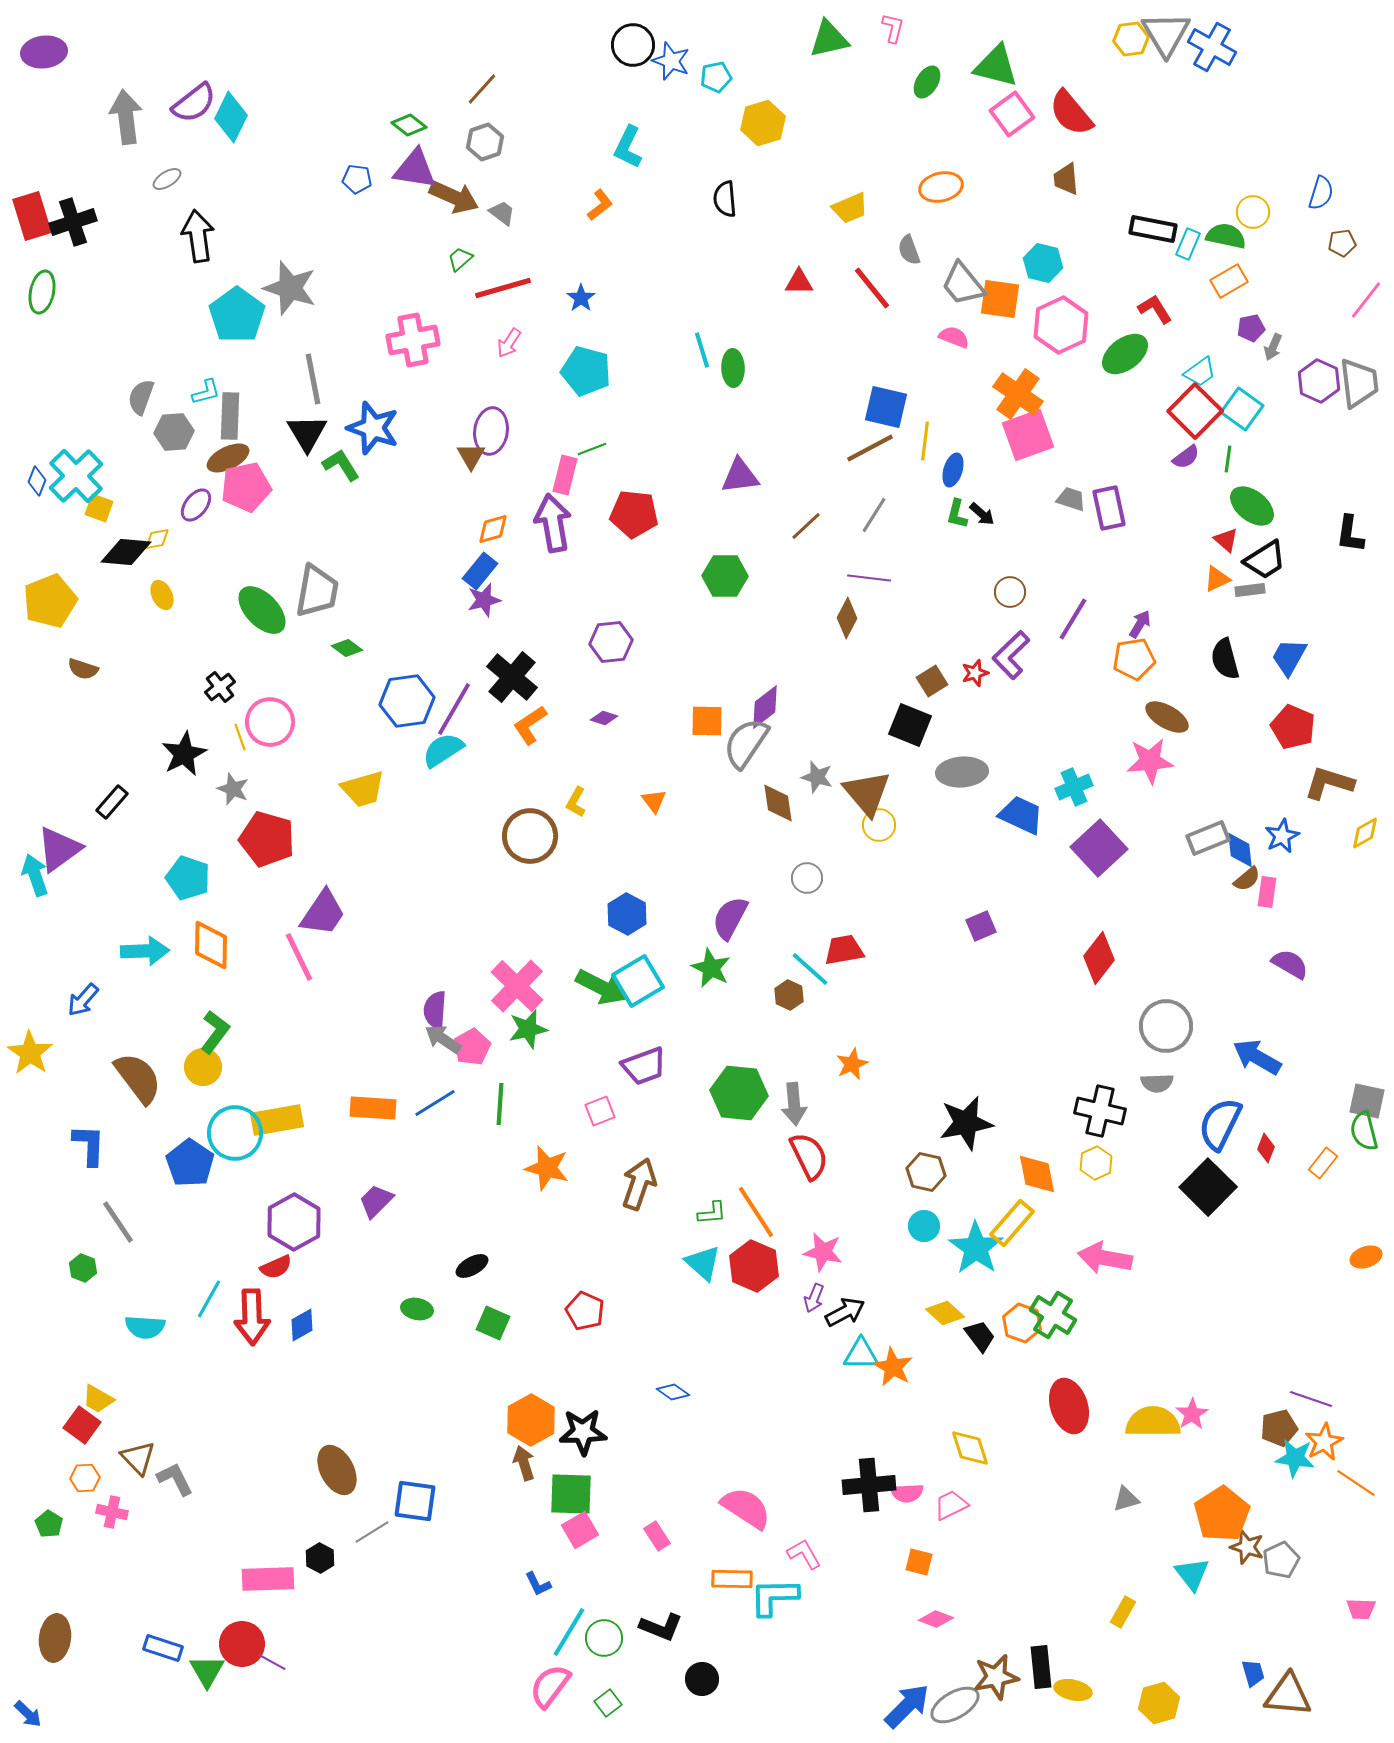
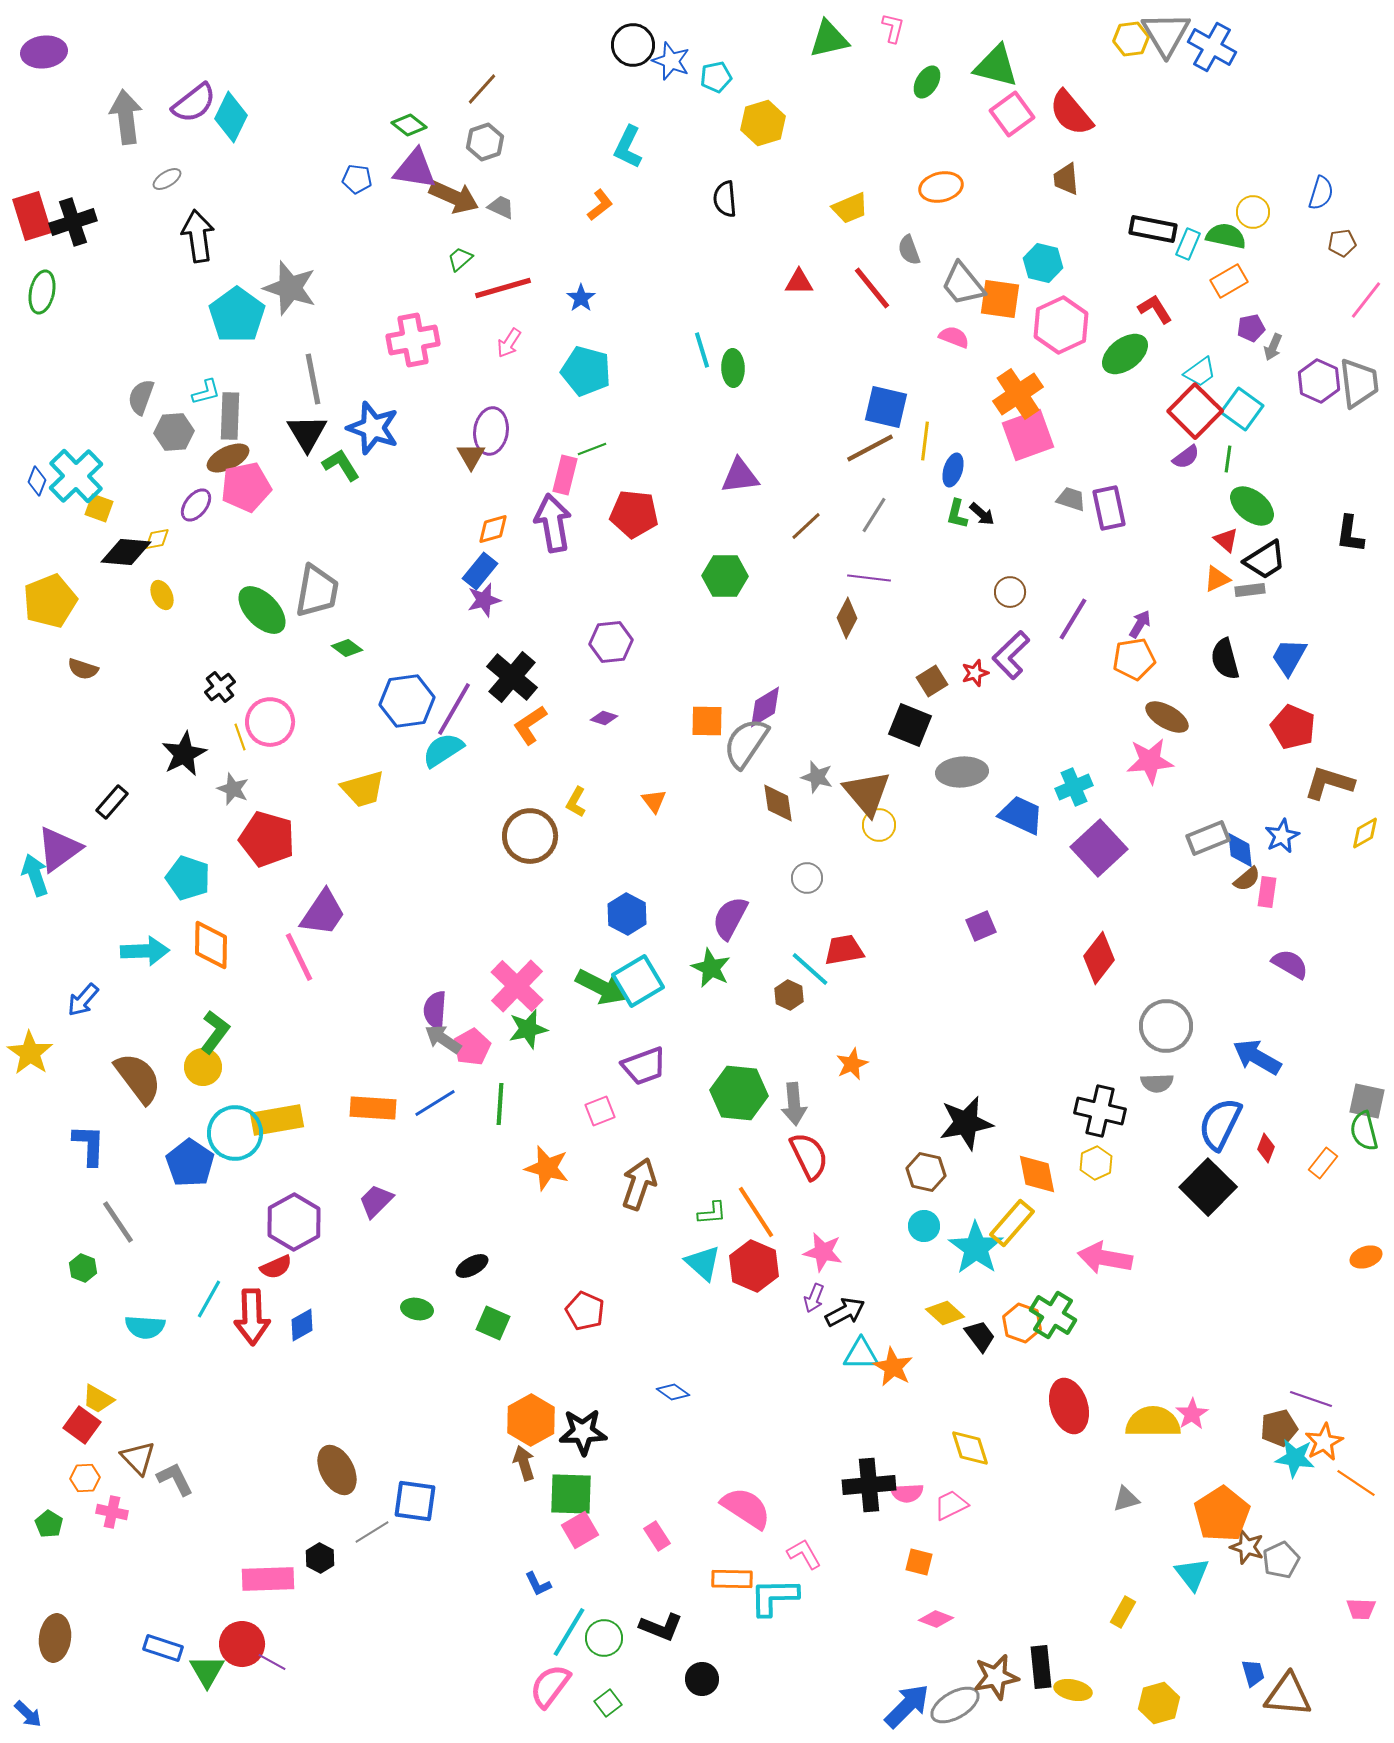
gray trapezoid at (502, 213): moved 1 px left, 6 px up; rotated 12 degrees counterclockwise
orange cross at (1018, 394): rotated 21 degrees clockwise
purple diamond at (765, 707): rotated 6 degrees clockwise
